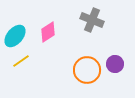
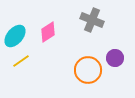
purple circle: moved 6 px up
orange circle: moved 1 px right
